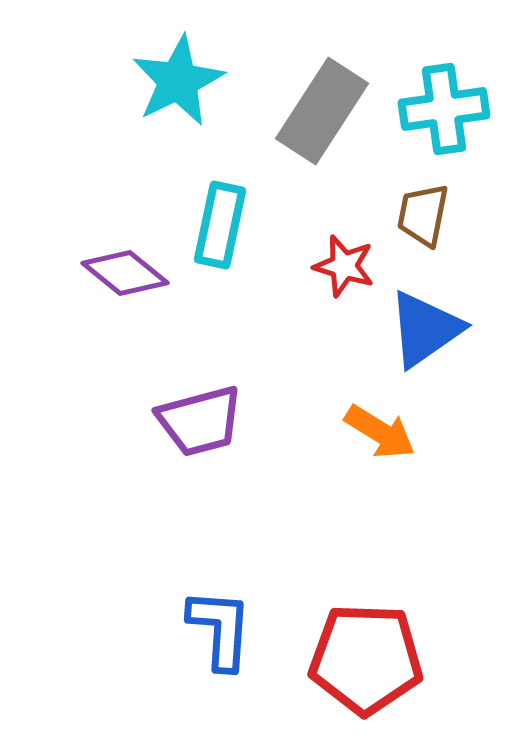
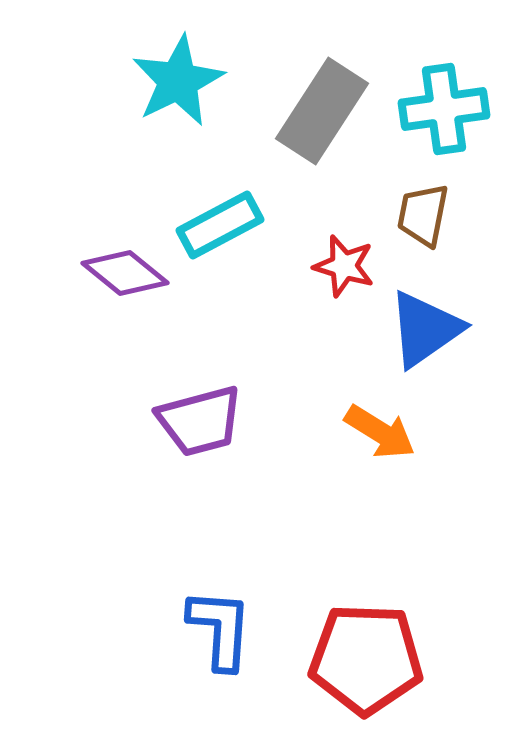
cyan rectangle: rotated 50 degrees clockwise
